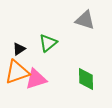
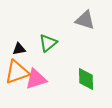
black triangle: rotated 24 degrees clockwise
